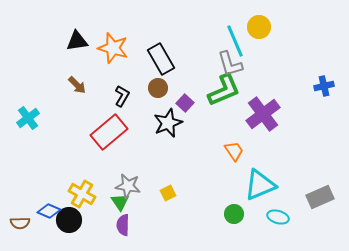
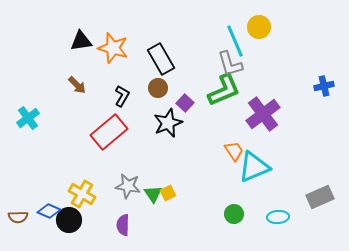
black triangle: moved 4 px right
cyan triangle: moved 6 px left, 18 px up
green triangle: moved 33 px right, 8 px up
cyan ellipse: rotated 20 degrees counterclockwise
brown semicircle: moved 2 px left, 6 px up
